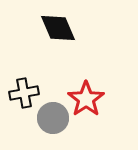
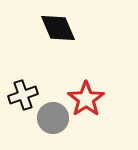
black cross: moved 1 px left, 2 px down; rotated 8 degrees counterclockwise
